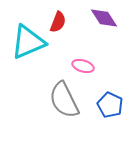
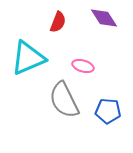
cyan triangle: moved 16 px down
blue pentagon: moved 2 px left, 6 px down; rotated 20 degrees counterclockwise
